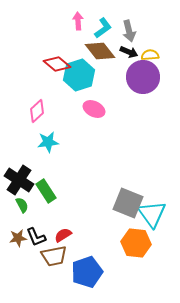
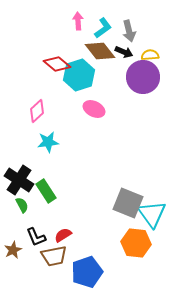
black arrow: moved 5 px left
brown star: moved 5 px left, 12 px down; rotated 18 degrees counterclockwise
